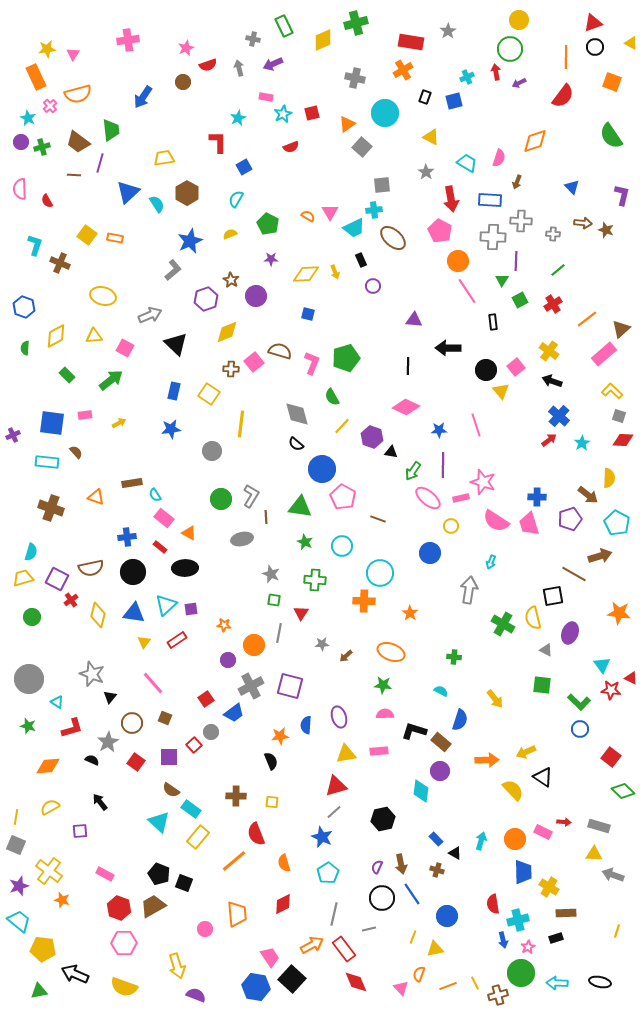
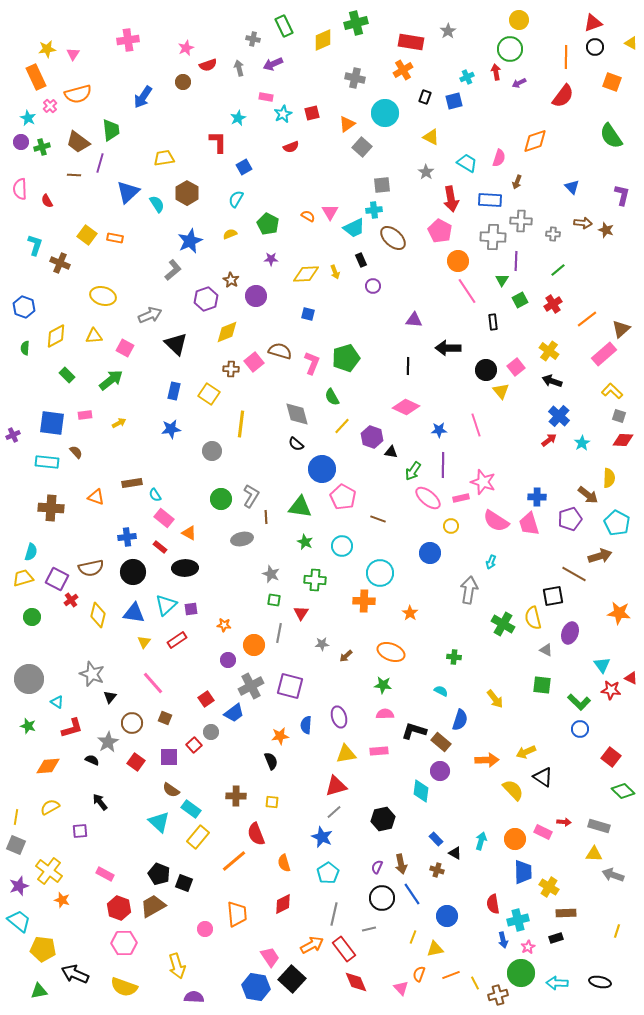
brown cross at (51, 508): rotated 15 degrees counterclockwise
orange line at (448, 986): moved 3 px right, 11 px up
purple semicircle at (196, 995): moved 2 px left, 2 px down; rotated 18 degrees counterclockwise
